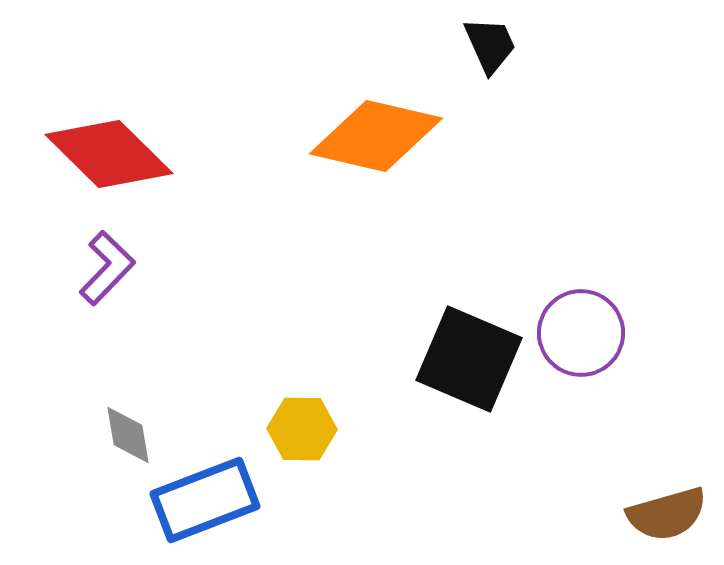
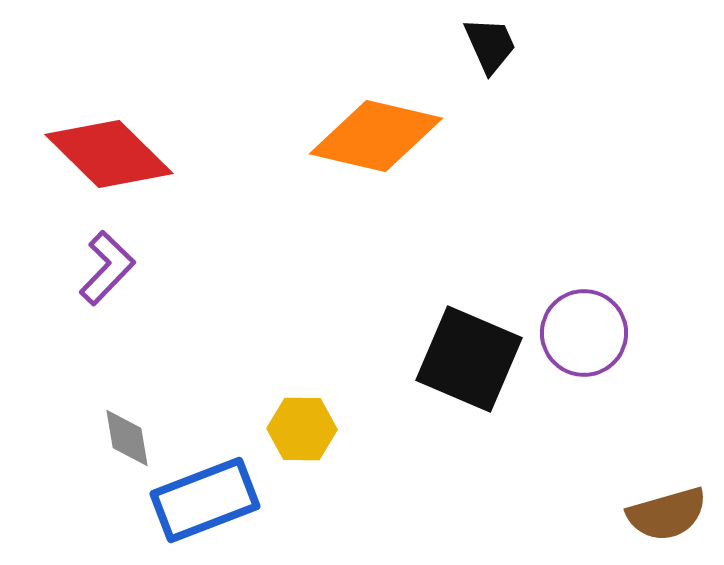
purple circle: moved 3 px right
gray diamond: moved 1 px left, 3 px down
